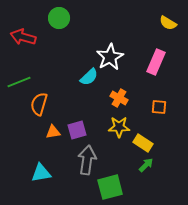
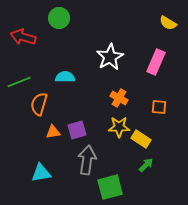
cyan semicircle: moved 24 px left; rotated 138 degrees counterclockwise
yellow rectangle: moved 2 px left, 4 px up
